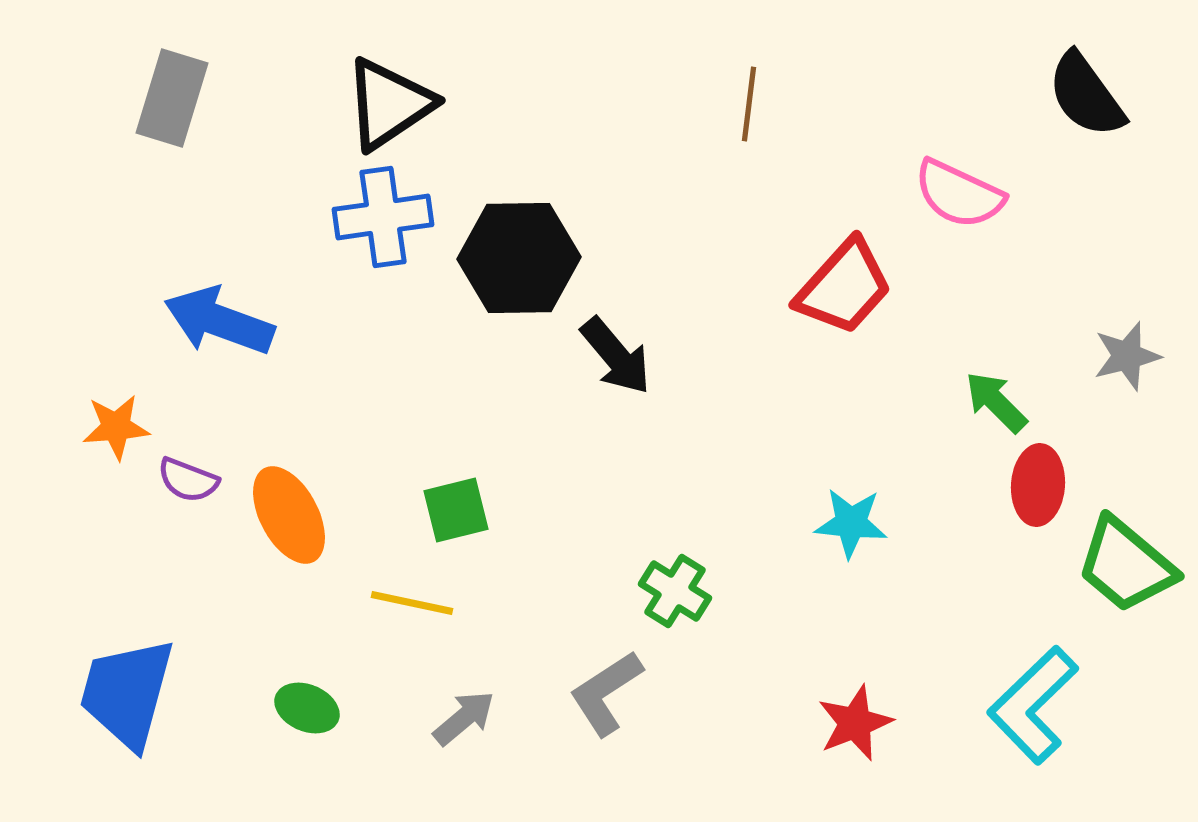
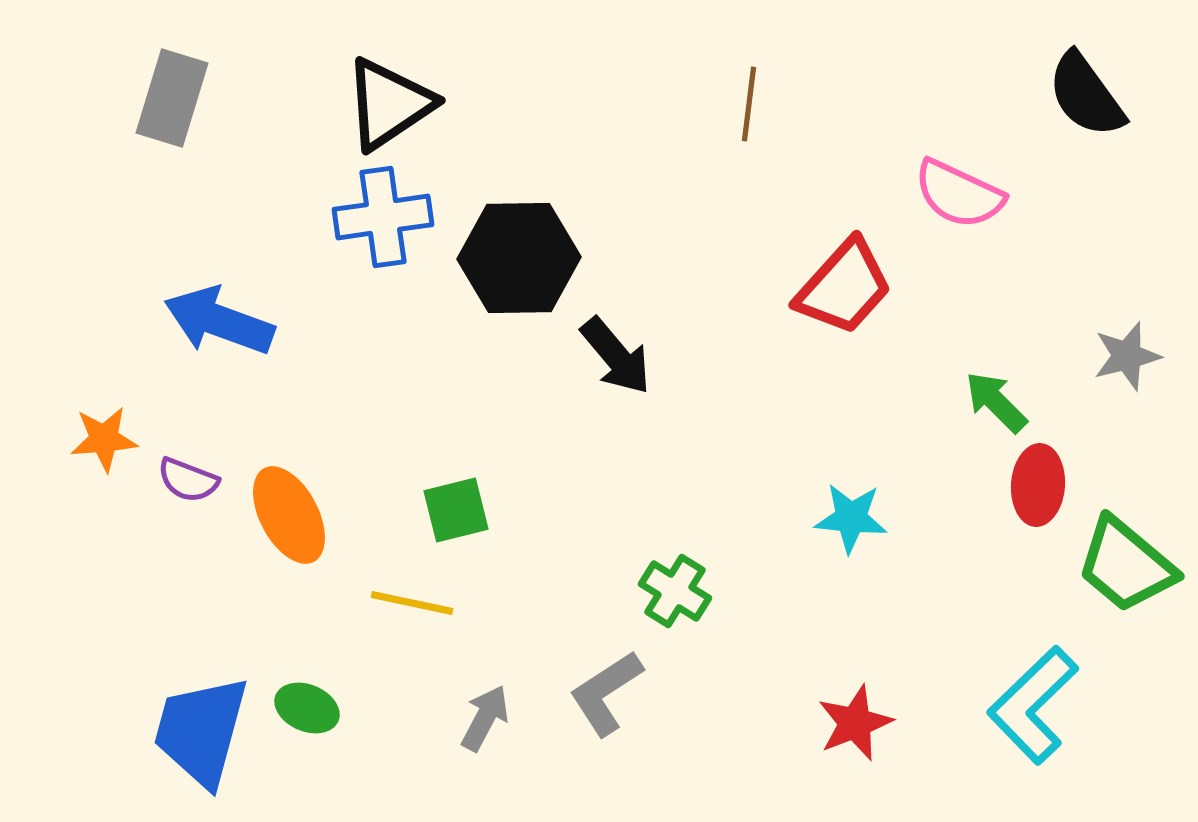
orange star: moved 12 px left, 12 px down
cyan star: moved 5 px up
blue trapezoid: moved 74 px right, 38 px down
gray arrow: moved 21 px right; rotated 22 degrees counterclockwise
